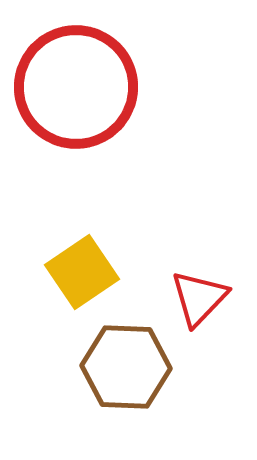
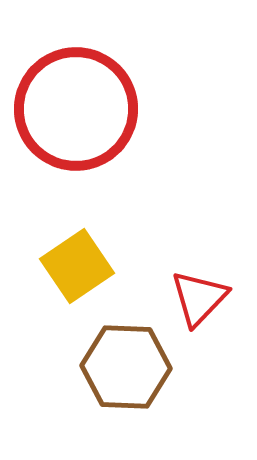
red circle: moved 22 px down
yellow square: moved 5 px left, 6 px up
